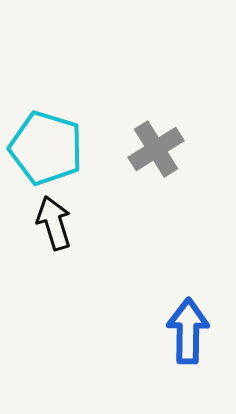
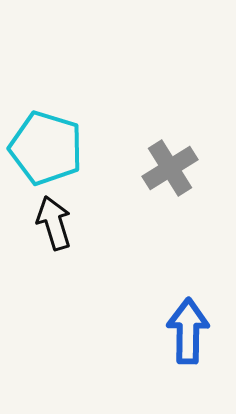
gray cross: moved 14 px right, 19 px down
